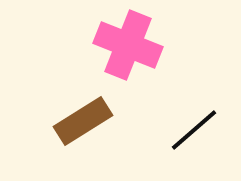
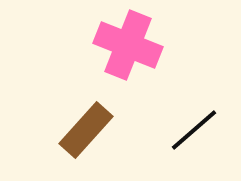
brown rectangle: moved 3 px right, 9 px down; rotated 16 degrees counterclockwise
